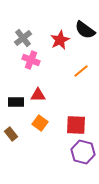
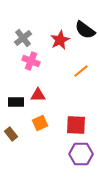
pink cross: moved 1 px down
orange square: rotated 28 degrees clockwise
purple hexagon: moved 2 px left, 2 px down; rotated 15 degrees counterclockwise
